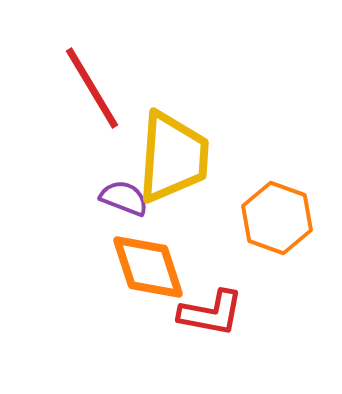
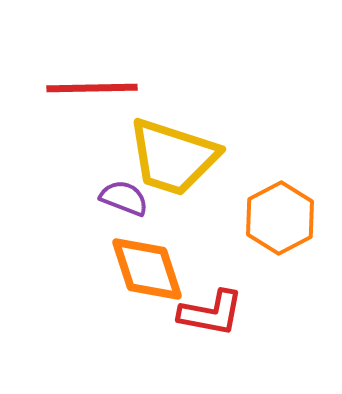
red line: rotated 60 degrees counterclockwise
yellow trapezoid: rotated 104 degrees clockwise
orange hexagon: moved 3 px right; rotated 12 degrees clockwise
orange diamond: moved 1 px left, 2 px down
